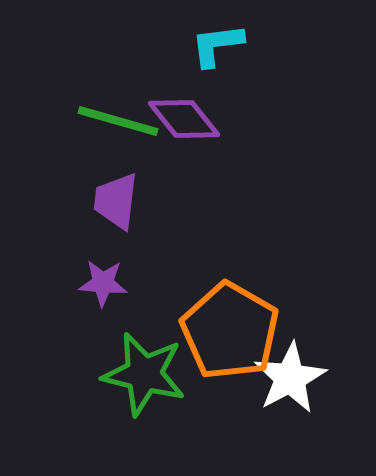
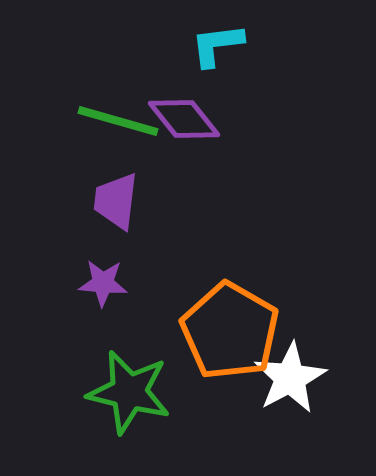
green star: moved 15 px left, 18 px down
